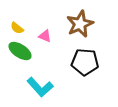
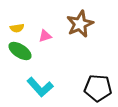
yellow semicircle: rotated 48 degrees counterclockwise
pink triangle: rotated 40 degrees counterclockwise
black pentagon: moved 13 px right, 26 px down
